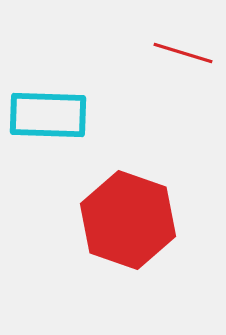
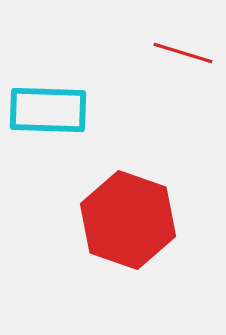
cyan rectangle: moved 5 px up
